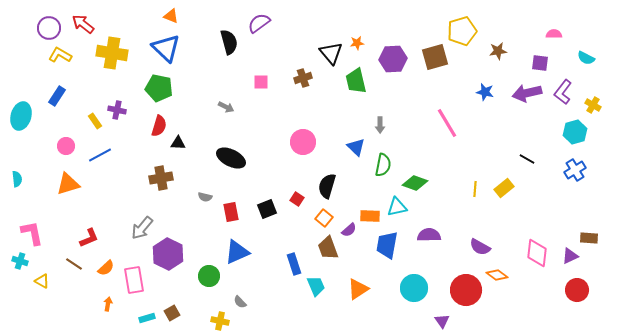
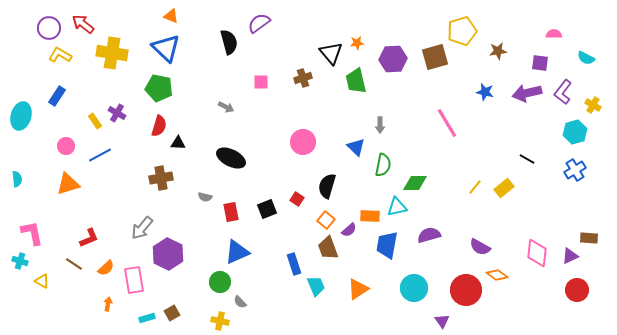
purple cross at (117, 110): moved 3 px down; rotated 18 degrees clockwise
green diamond at (415, 183): rotated 20 degrees counterclockwise
yellow line at (475, 189): moved 2 px up; rotated 35 degrees clockwise
orange square at (324, 218): moved 2 px right, 2 px down
purple semicircle at (429, 235): rotated 15 degrees counterclockwise
green circle at (209, 276): moved 11 px right, 6 px down
